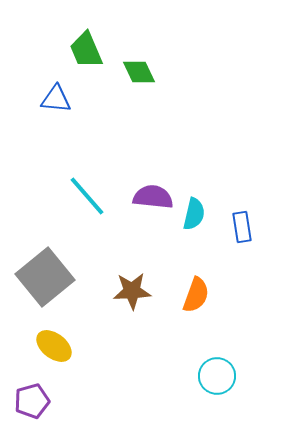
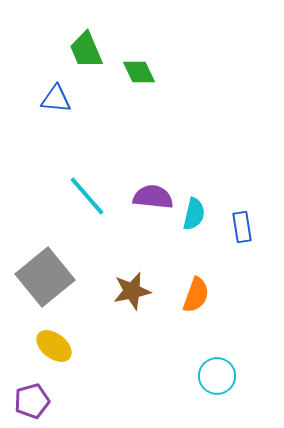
brown star: rotated 9 degrees counterclockwise
